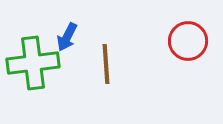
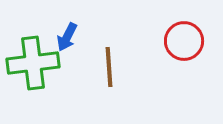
red circle: moved 4 px left
brown line: moved 3 px right, 3 px down
